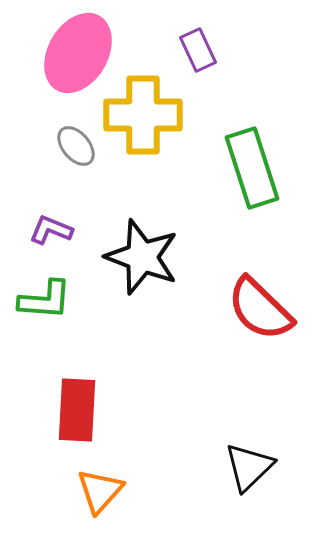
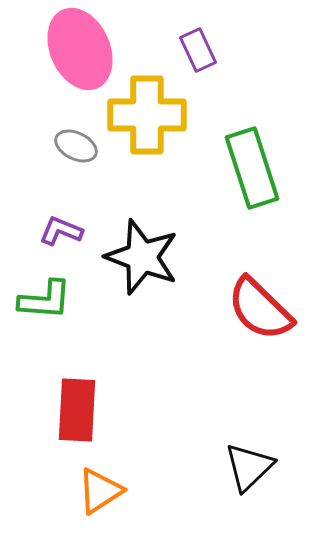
pink ellipse: moved 2 px right, 4 px up; rotated 54 degrees counterclockwise
yellow cross: moved 4 px right
gray ellipse: rotated 24 degrees counterclockwise
purple L-shape: moved 10 px right, 1 px down
orange triangle: rotated 15 degrees clockwise
